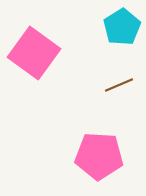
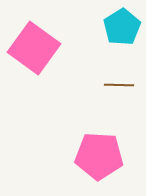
pink square: moved 5 px up
brown line: rotated 24 degrees clockwise
